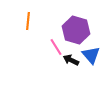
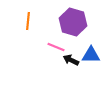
purple hexagon: moved 3 px left, 8 px up
pink line: rotated 36 degrees counterclockwise
blue triangle: rotated 48 degrees counterclockwise
